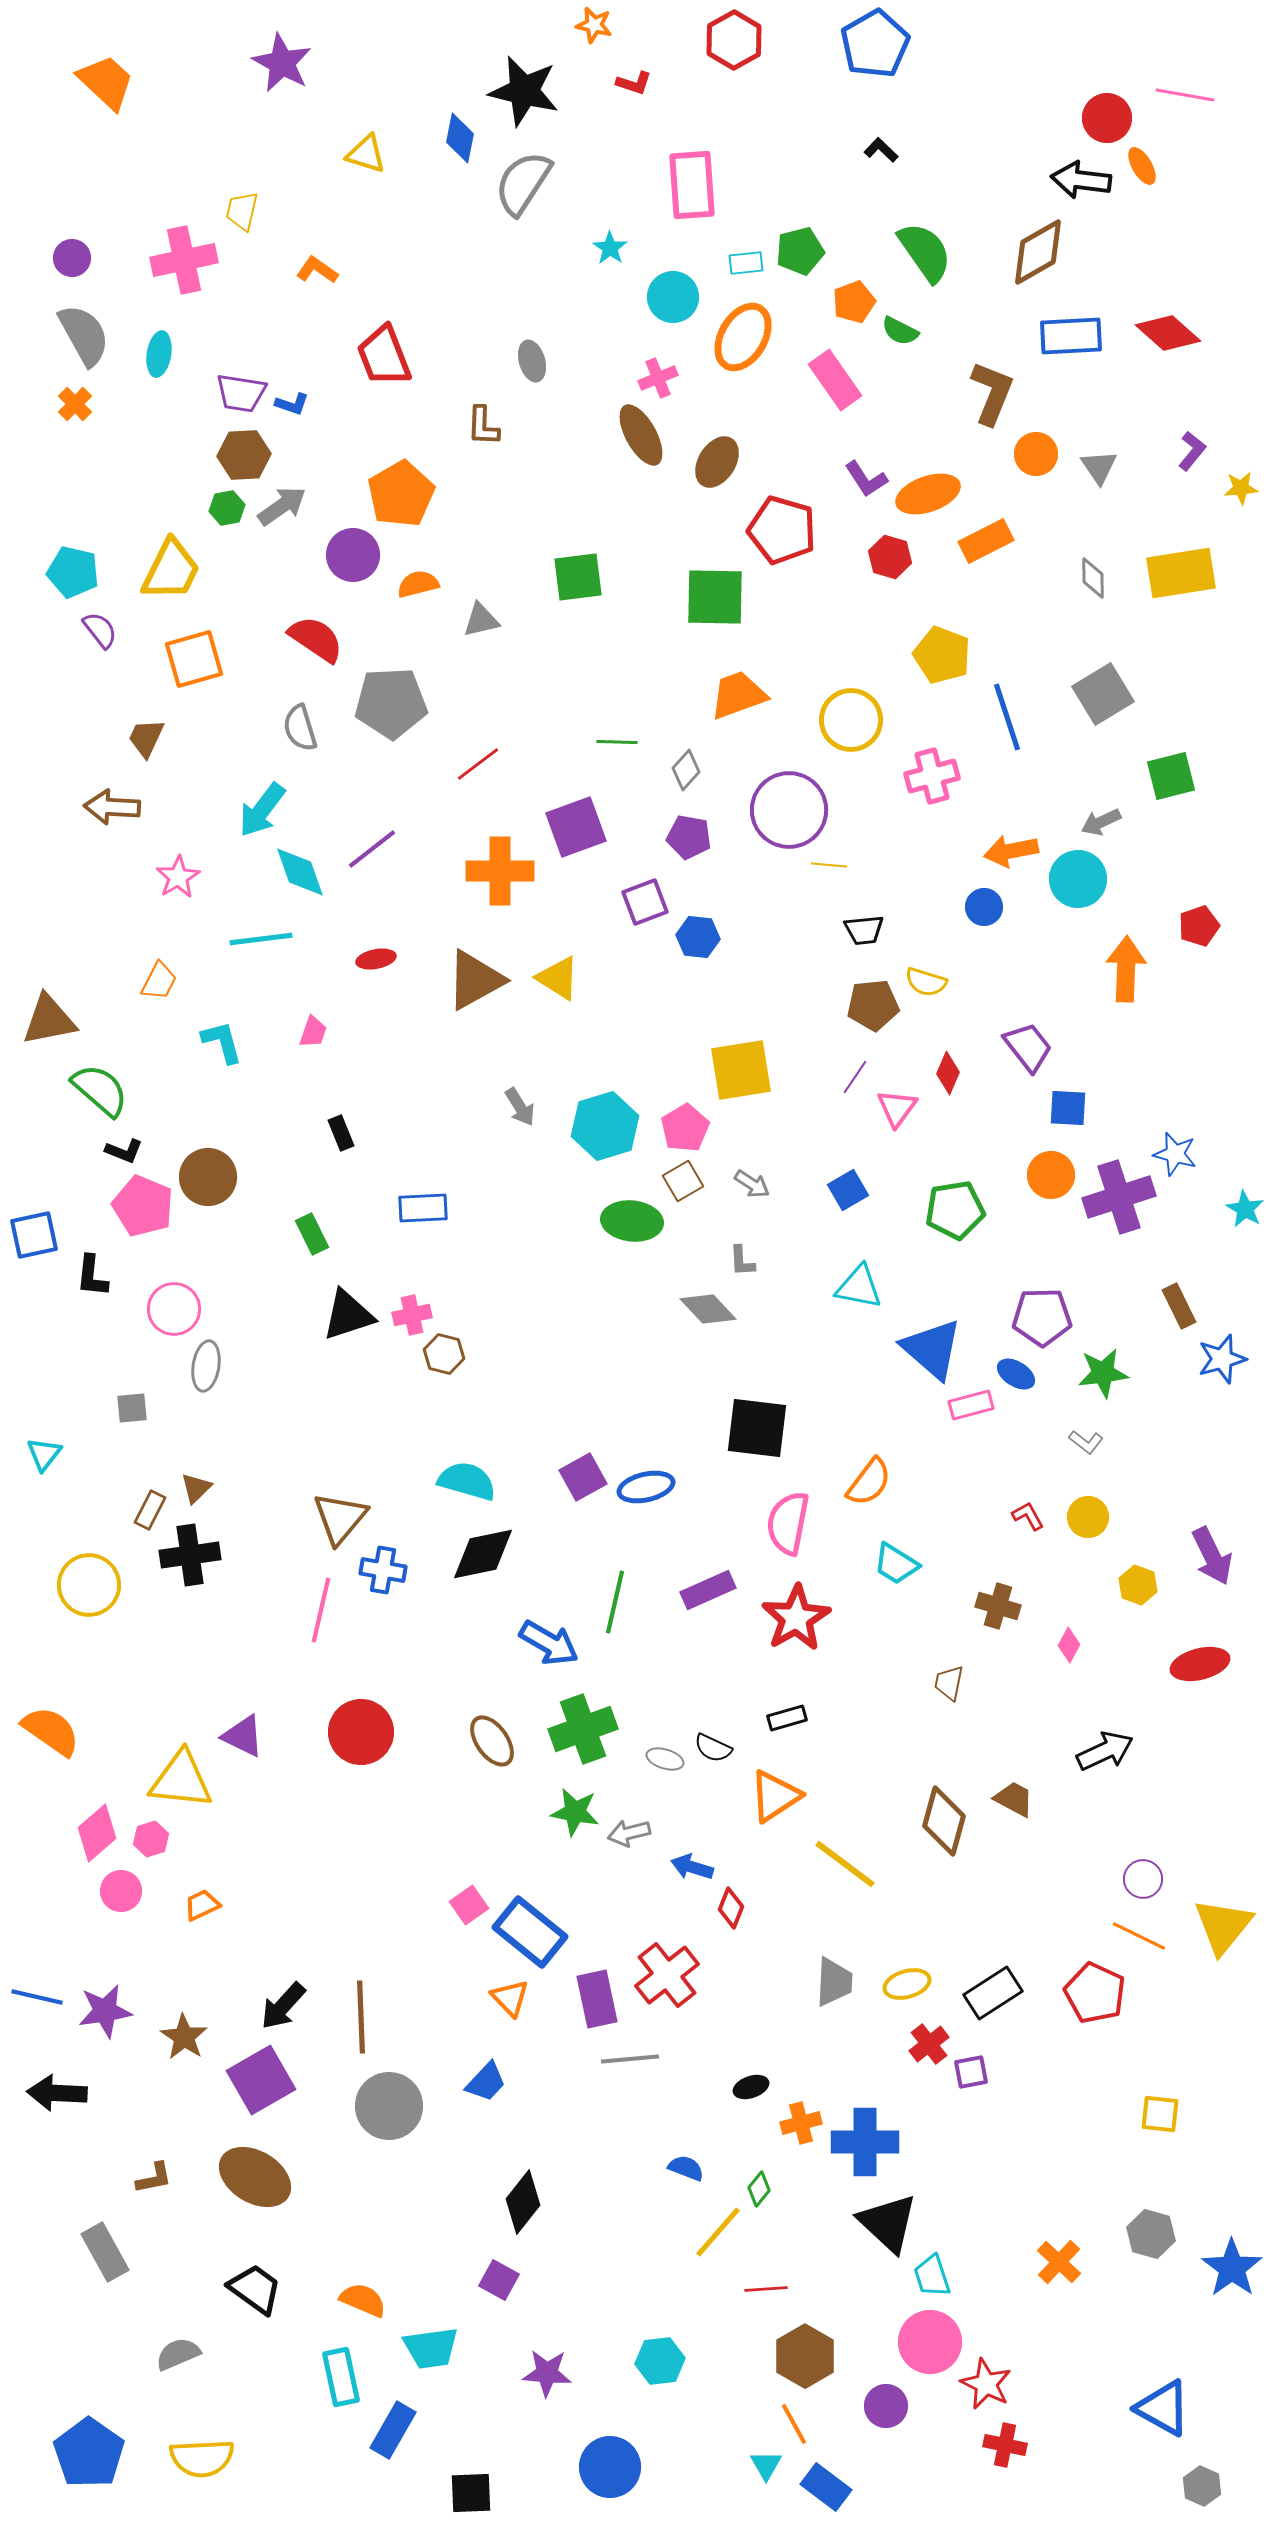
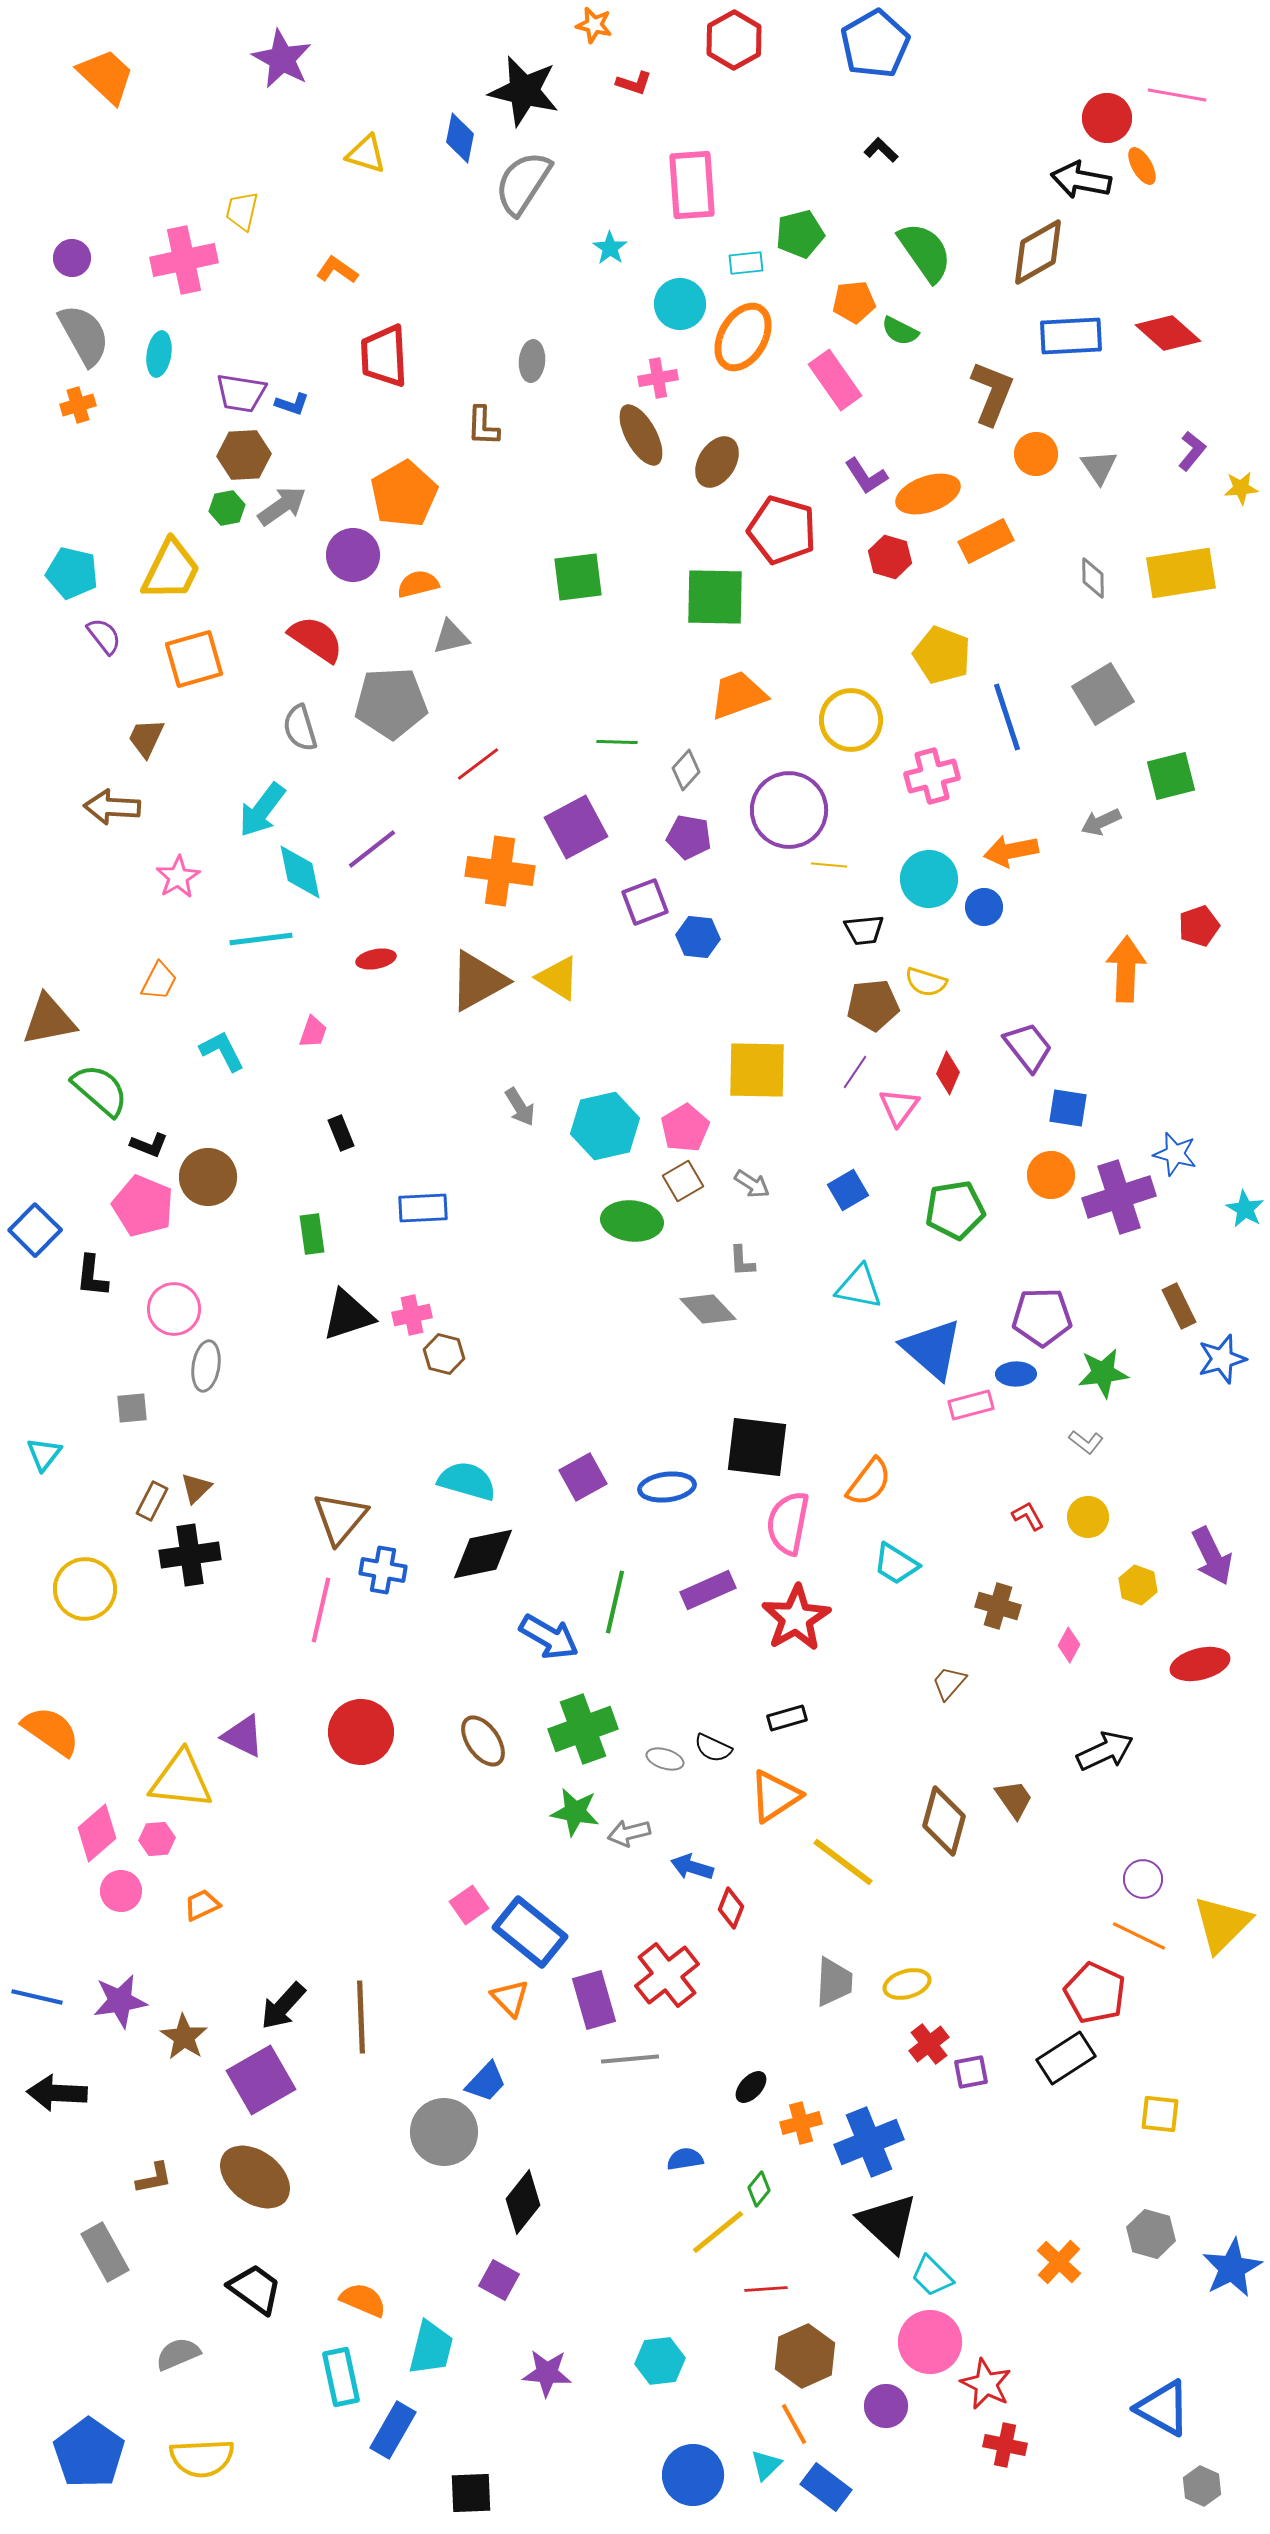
purple star at (282, 63): moved 4 px up
orange trapezoid at (106, 82): moved 6 px up
pink line at (1185, 95): moved 8 px left
black arrow at (1081, 180): rotated 4 degrees clockwise
green pentagon at (800, 251): moved 17 px up
orange L-shape at (317, 270): moved 20 px right
cyan circle at (673, 297): moved 7 px right, 7 px down
orange pentagon at (854, 302): rotated 15 degrees clockwise
red trapezoid at (384, 356): rotated 18 degrees clockwise
gray ellipse at (532, 361): rotated 21 degrees clockwise
pink cross at (658, 378): rotated 12 degrees clockwise
orange cross at (75, 404): moved 3 px right, 1 px down; rotated 28 degrees clockwise
purple L-shape at (866, 479): moved 3 px up
orange pentagon at (401, 494): moved 3 px right
cyan pentagon at (73, 572): moved 1 px left, 1 px down
gray triangle at (481, 620): moved 30 px left, 17 px down
purple semicircle at (100, 630): moved 4 px right, 6 px down
purple square at (576, 827): rotated 8 degrees counterclockwise
orange cross at (500, 871): rotated 8 degrees clockwise
cyan diamond at (300, 872): rotated 8 degrees clockwise
cyan circle at (1078, 879): moved 149 px left
brown triangle at (475, 980): moved 3 px right, 1 px down
cyan L-shape at (222, 1042): moved 9 px down; rotated 12 degrees counterclockwise
yellow square at (741, 1070): moved 16 px right; rotated 10 degrees clockwise
purple line at (855, 1077): moved 5 px up
pink triangle at (897, 1108): moved 2 px right, 1 px up
blue square at (1068, 1108): rotated 6 degrees clockwise
cyan hexagon at (605, 1126): rotated 4 degrees clockwise
black L-shape at (124, 1151): moved 25 px right, 6 px up
green rectangle at (312, 1234): rotated 18 degrees clockwise
blue square at (34, 1235): moved 1 px right, 5 px up; rotated 33 degrees counterclockwise
blue ellipse at (1016, 1374): rotated 33 degrees counterclockwise
black square at (757, 1428): moved 19 px down
blue ellipse at (646, 1487): moved 21 px right; rotated 6 degrees clockwise
brown rectangle at (150, 1510): moved 2 px right, 9 px up
yellow circle at (89, 1585): moved 4 px left, 4 px down
blue arrow at (549, 1643): moved 6 px up
brown trapezoid at (949, 1683): rotated 30 degrees clockwise
brown ellipse at (492, 1741): moved 9 px left
brown trapezoid at (1014, 1799): rotated 27 degrees clockwise
pink hexagon at (151, 1839): moved 6 px right; rotated 12 degrees clockwise
yellow line at (845, 1864): moved 2 px left, 2 px up
yellow triangle at (1223, 1926): moved 1 px left, 2 px up; rotated 6 degrees clockwise
black rectangle at (993, 1993): moved 73 px right, 65 px down
purple rectangle at (597, 1999): moved 3 px left, 1 px down; rotated 4 degrees counterclockwise
purple star at (105, 2011): moved 15 px right, 10 px up
black ellipse at (751, 2087): rotated 28 degrees counterclockwise
gray circle at (389, 2106): moved 55 px right, 26 px down
blue cross at (865, 2142): moved 4 px right; rotated 22 degrees counterclockwise
blue semicircle at (686, 2168): moved 1 px left, 9 px up; rotated 30 degrees counterclockwise
brown ellipse at (255, 2177): rotated 6 degrees clockwise
yellow line at (718, 2232): rotated 10 degrees clockwise
blue star at (1232, 2268): rotated 8 degrees clockwise
cyan trapezoid at (932, 2276): rotated 27 degrees counterclockwise
cyan trapezoid at (431, 2348): rotated 68 degrees counterclockwise
brown hexagon at (805, 2356): rotated 6 degrees clockwise
cyan triangle at (766, 2465): rotated 16 degrees clockwise
blue circle at (610, 2467): moved 83 px right, 8 px down
